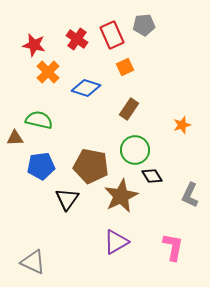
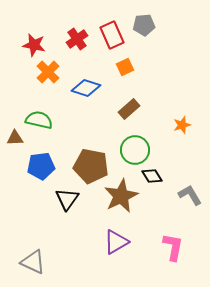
red cross: rotated 20 degrees clockwise
brown rectangle: rotated 15 degrees clockwise
gray L-shape: rotated 125 degrees clockwise
